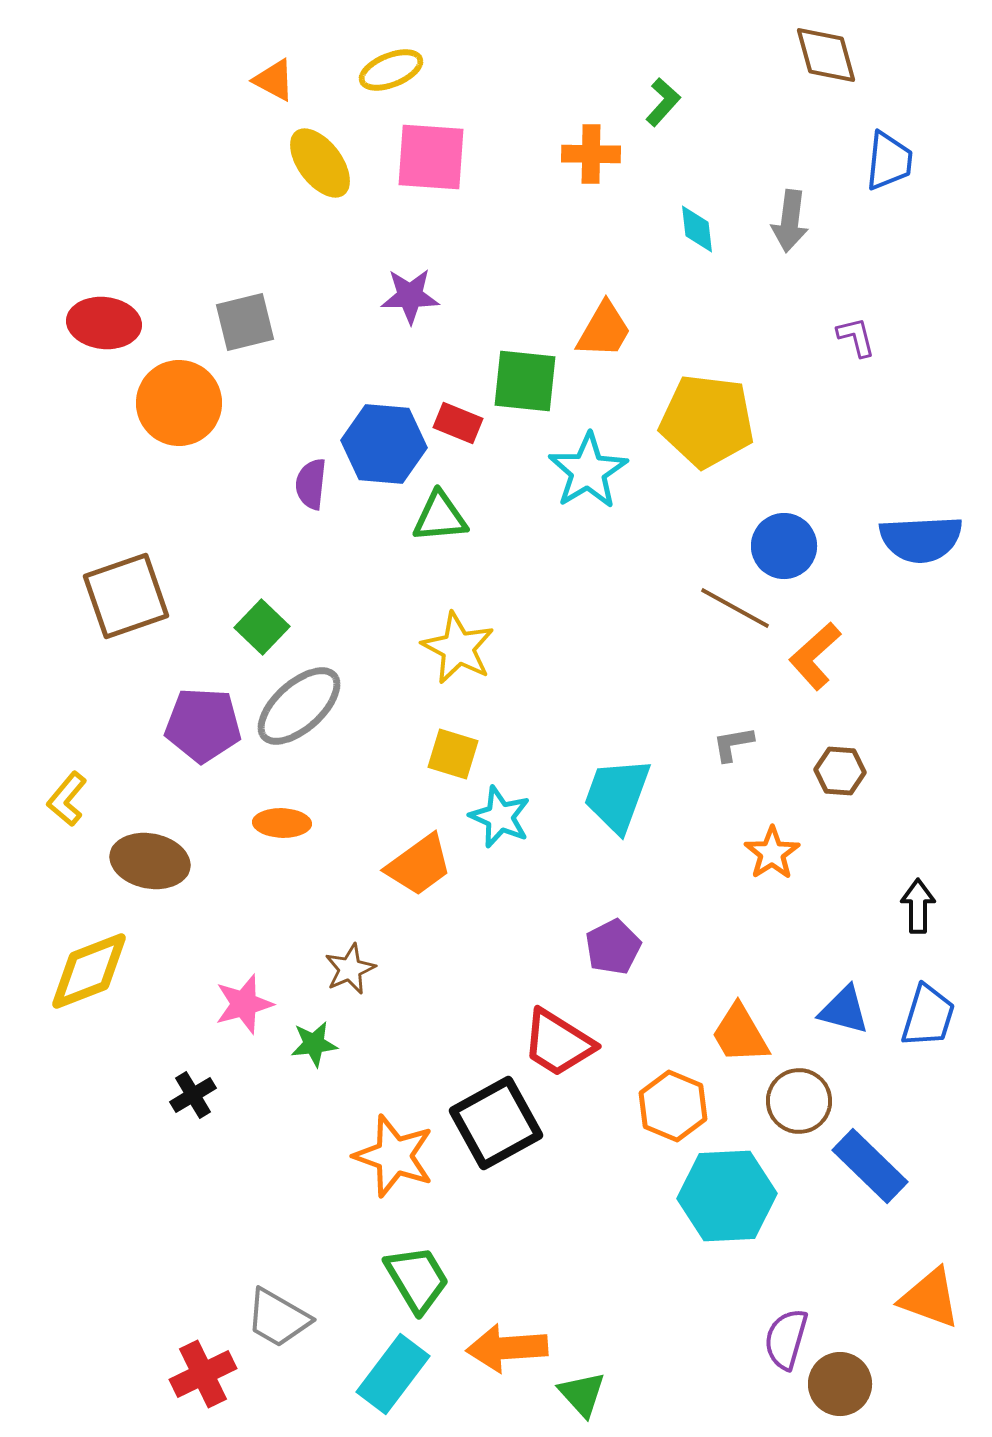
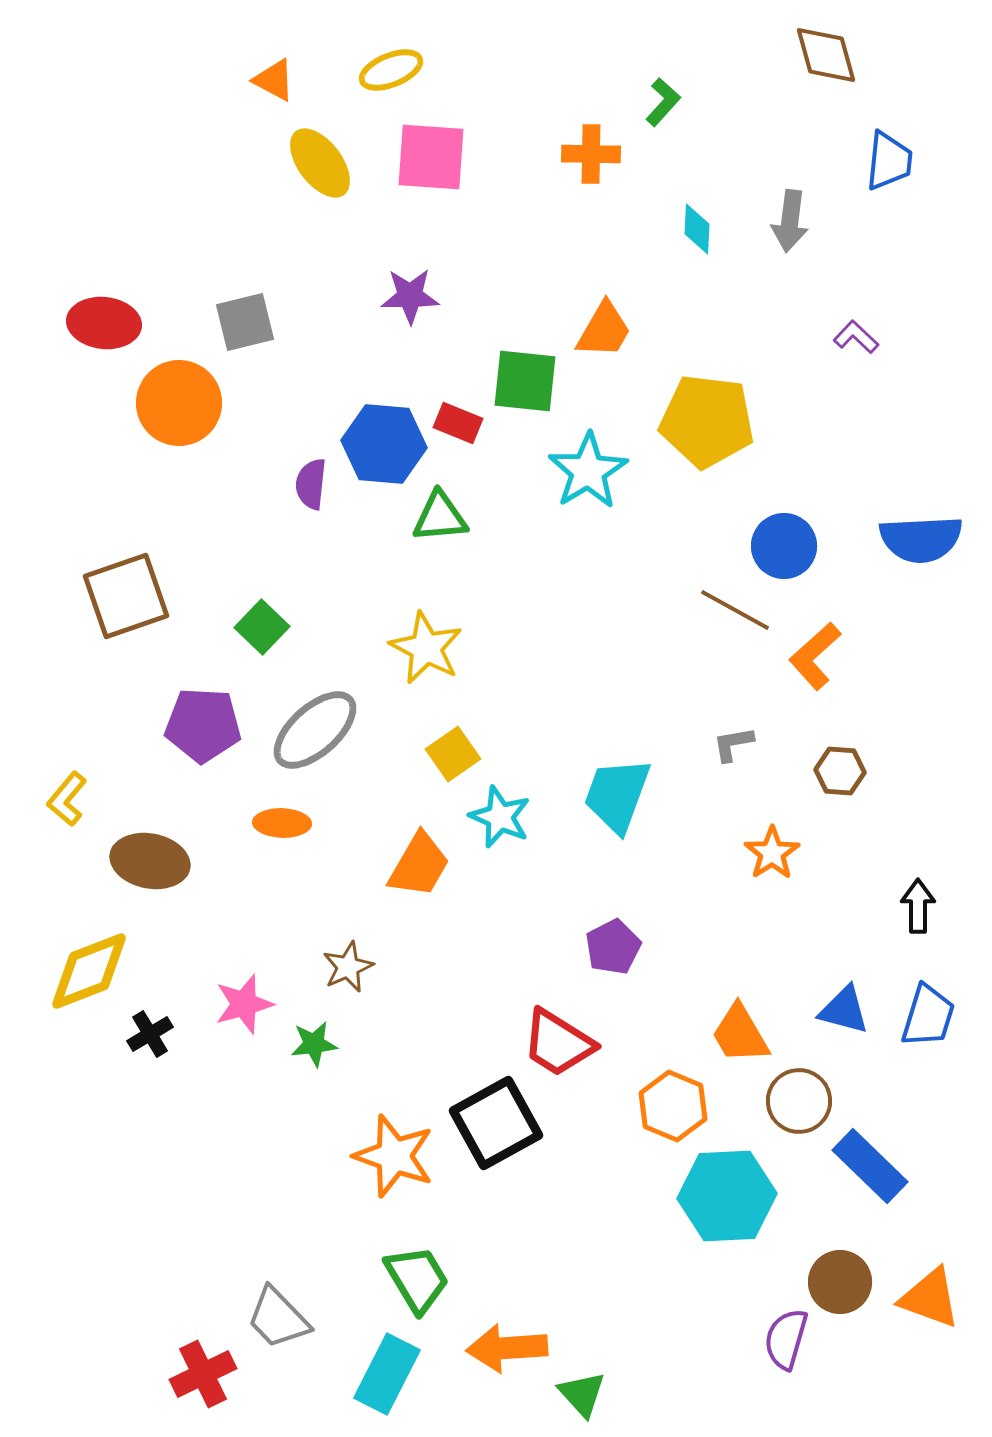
cyan diamond at (697, 229): rotated 9 degrees clockwise
purple L-shape at (856, 337): rotated 33 degrees counterclockwise
brown line at (735, 608): moved 2 px down
yellow star at (458, 648): moved 32 px left
gray ellipse at (299, 706): moved 16 px right, 24 px down
yellow square at (453, 754): rotated 38 degrees clockwise
orange trapezoid at (419, 865): rotated 24 degrees counterclockwise
brown star at (350, 969): moved 2 px left, 2 px up
black cross at (193, 1095): moved 43 px left, 61 px up
gray trapezoid at (278, 1318): rotated 16 degrees clockwise
cyan rectangle at (393, 1374): moved 6 px left; rotated 10 degrees counterclockwise
brown circle at (840, 1384): moved 102 px up
